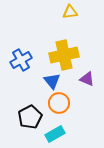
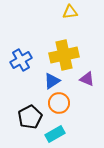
blue triangle: rotated 36 degrees clockwise
